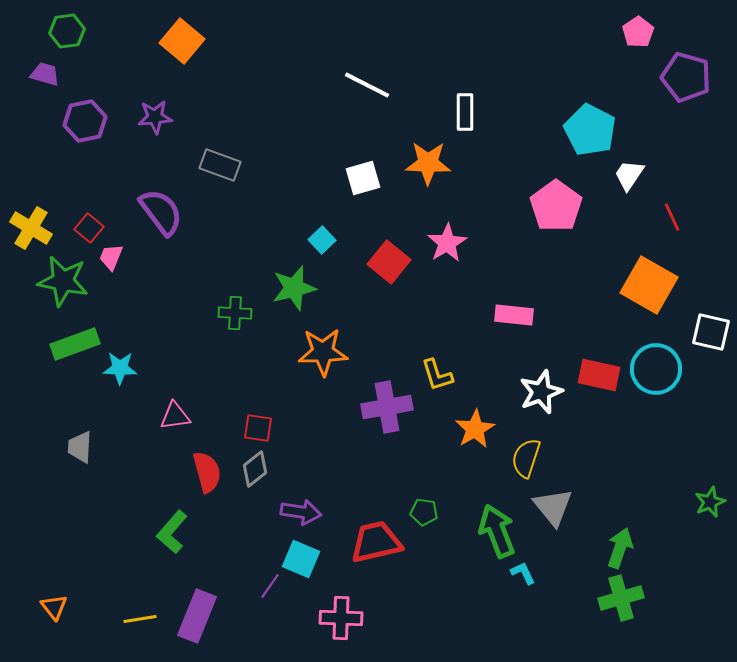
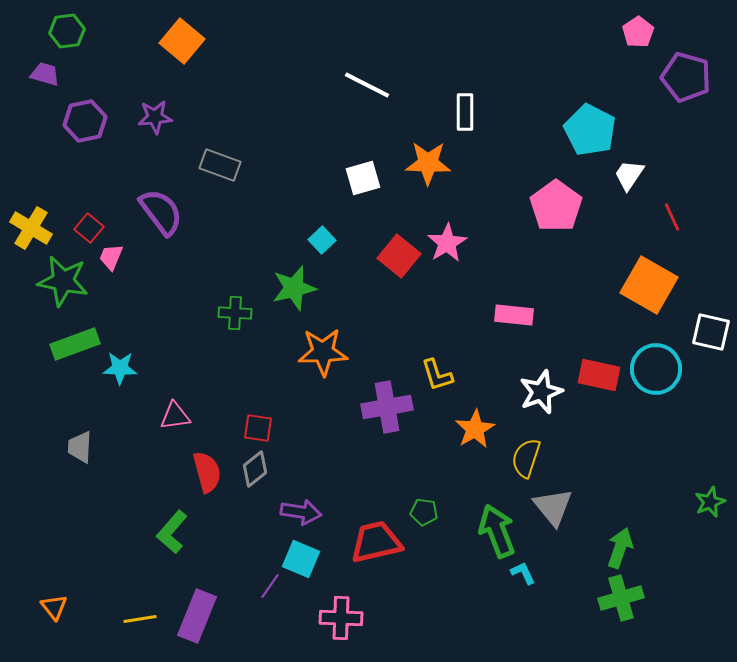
red square at (389, 262): moved 10 px right, 6 px up
